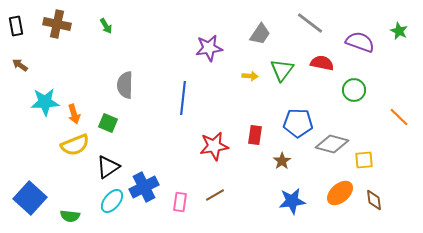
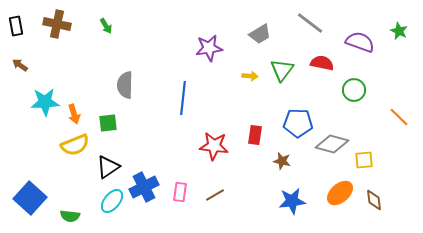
gray trapezoid: rotated 25 degrees clockwise
green square: rotated 30 degrees counterclockwise
red star: rotated 16 degrees clockwise
brown star: rotated 24 degrees counterclockwise
pink rectangle: moved 10 px up
